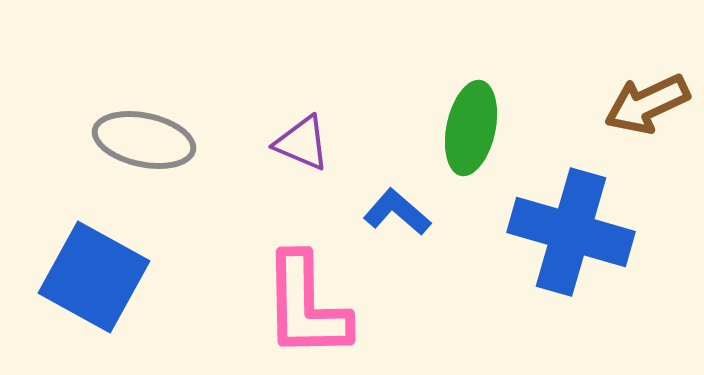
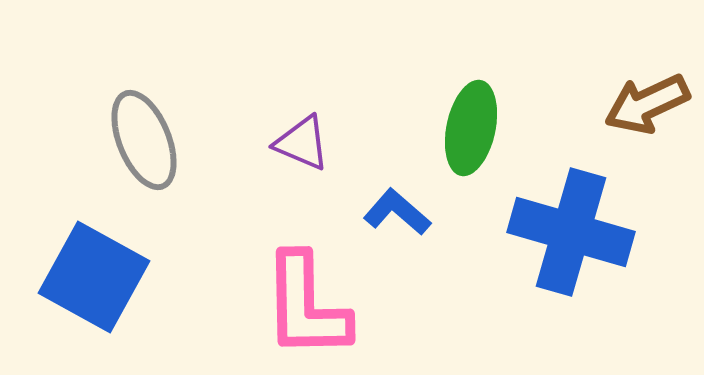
gray ellipse: rotated 56 degrees clockwise
